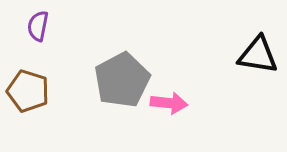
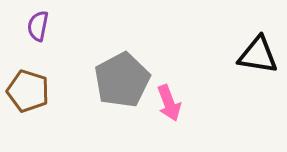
pink arrow: rotated 63 degrees clockwise
